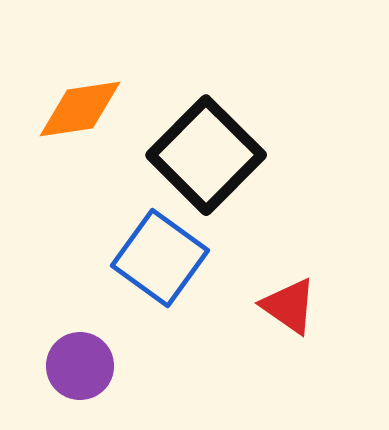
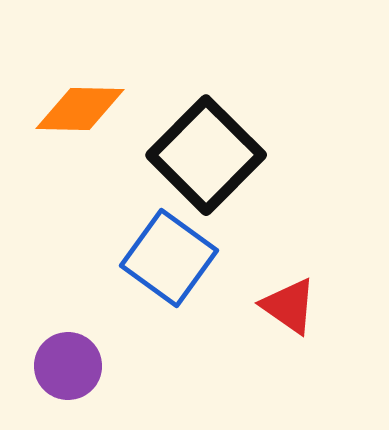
orange diamond: rotated 10 degrees clockwise
blue square: moved 9 px right
purple circle: moved 12 px left
